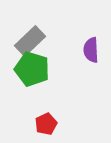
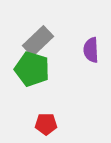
gray rectangle: moved 8 px right
red pentagon: rotated 25 degrees clockwise
